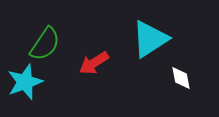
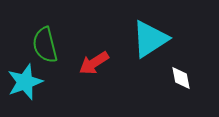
green semicircle: moved 1 px down; rotated 132 degrees clockwise
